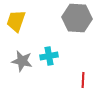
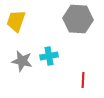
gray hexagon: moved 1 px right, 1 px down
